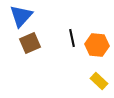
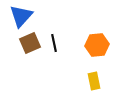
black line: moved 18 px left, 5 px down
orange hexagon: rotated 10 degrees counterclockwise
yellow rectangle: moved 5 px left; rotated 36 degrees clockwise
